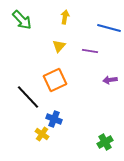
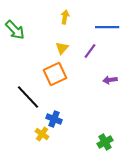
green arrow: moved 7 px left, 10 px down
blue line: moved 2 px left, 1 px up; rotated 15 degrees counterclockwise
yellow triangle: moved 3 px right, 2 px down
purple line: rotated 63 degrees counterclockwise
orange square: moved 6 px up
